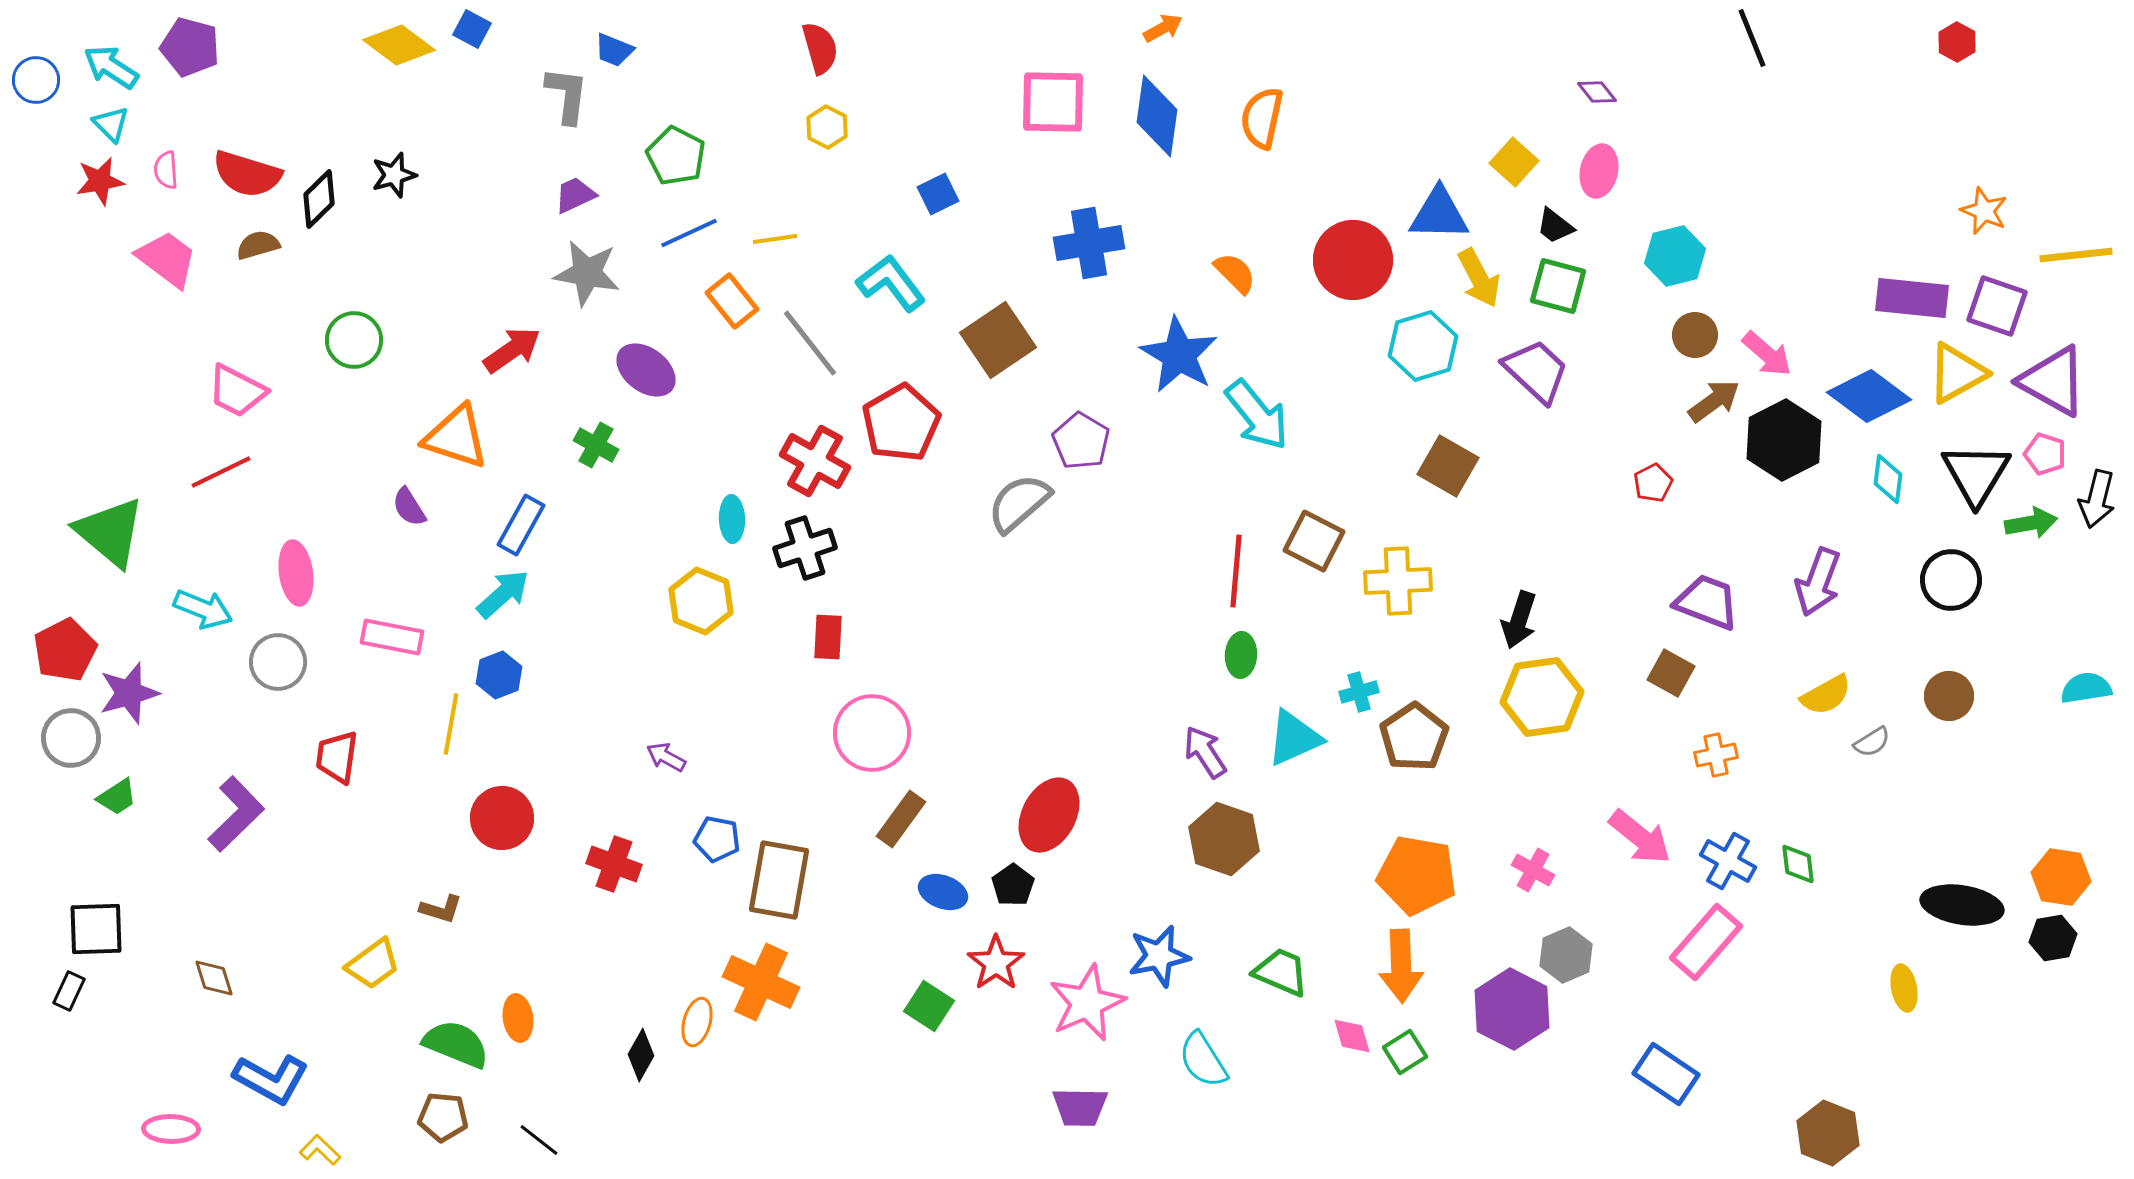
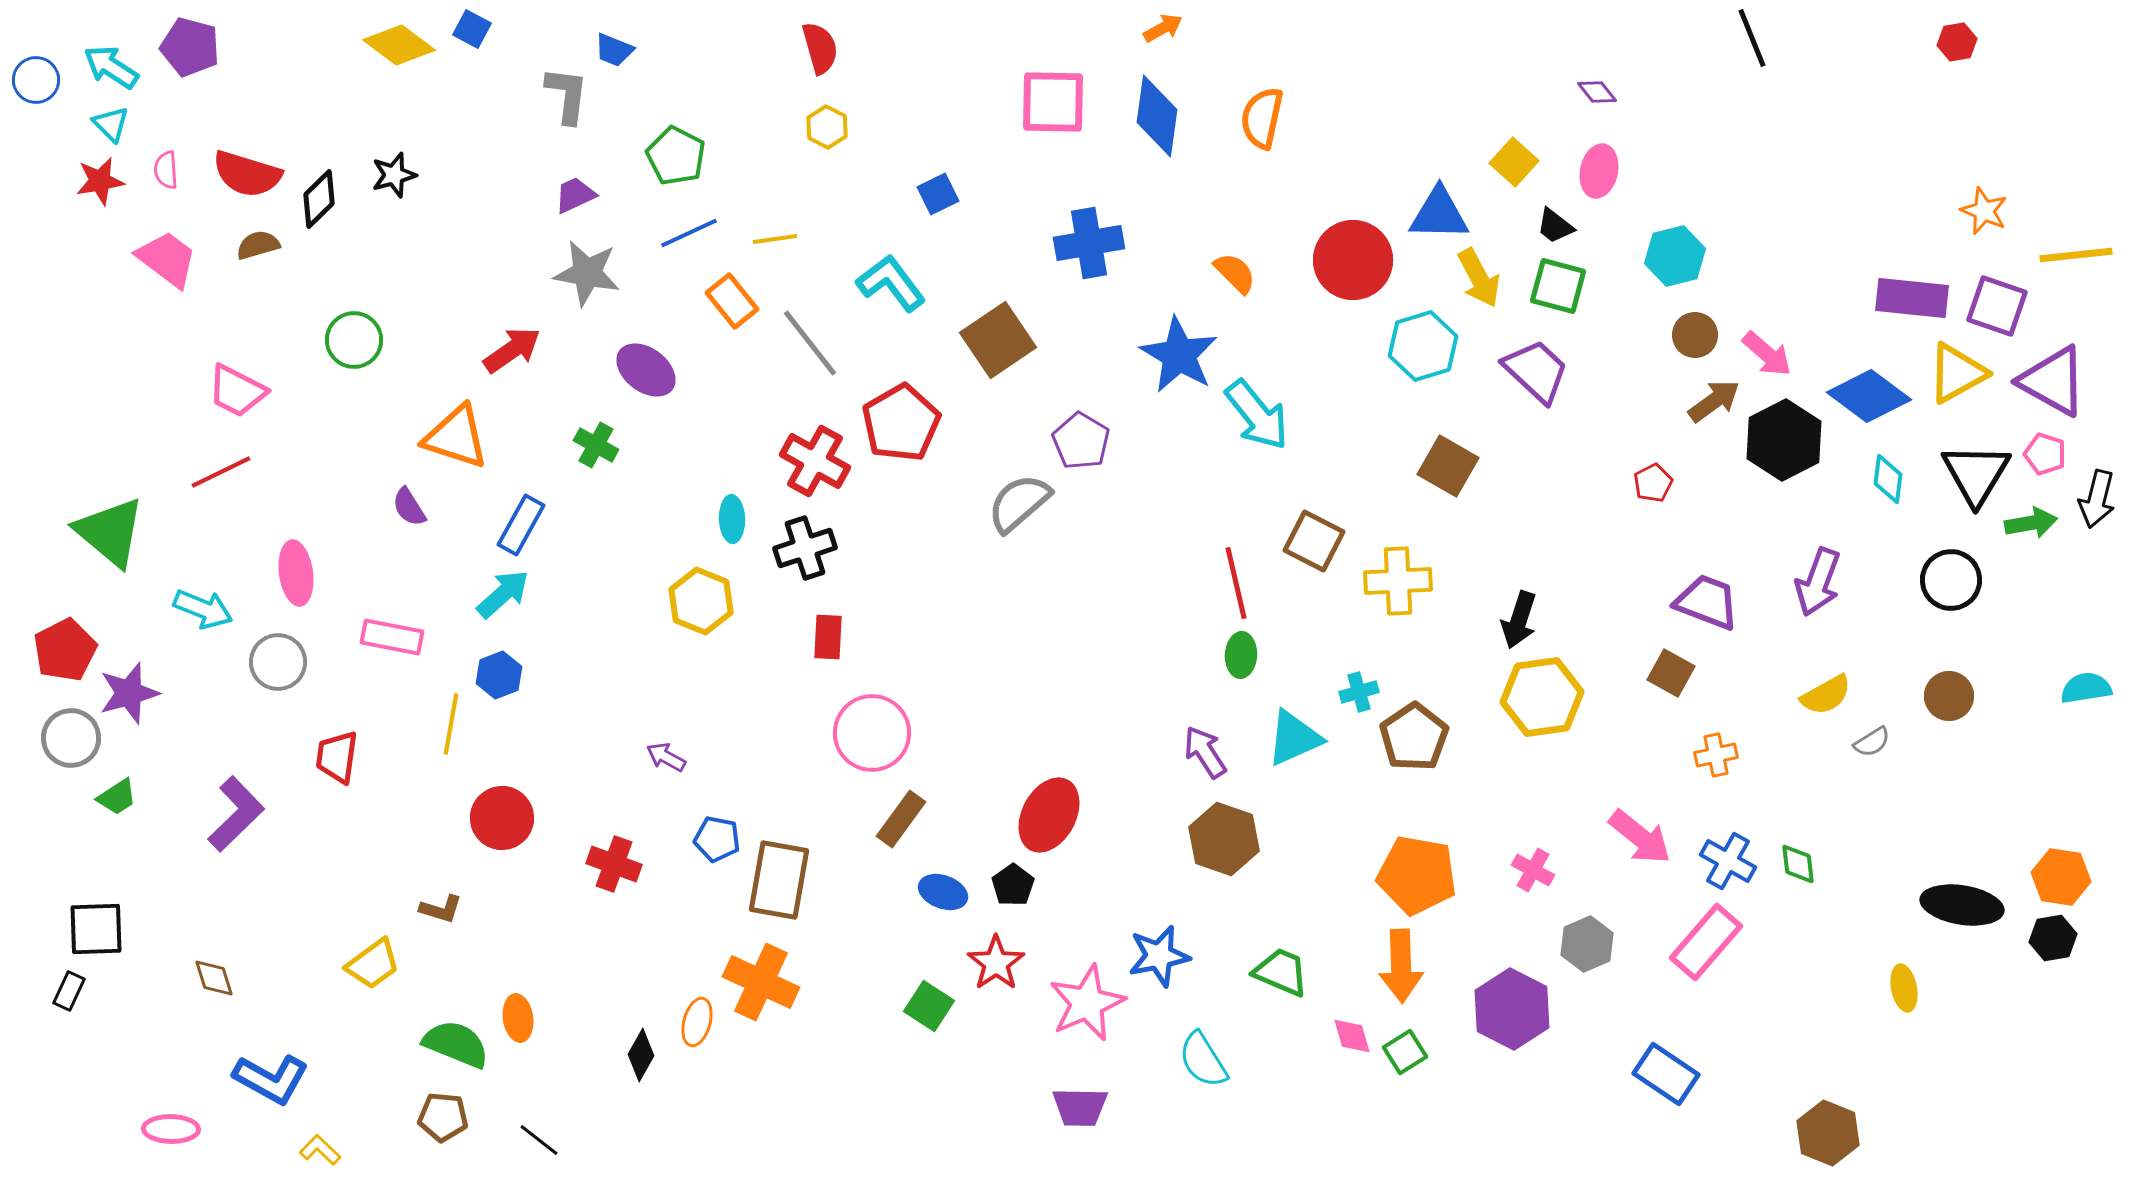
red hexagon at (1957, 42): rotated 21 degrees clockwise
red line at (1236, 571): moved 12 px down; rotated 18 degrees counterclockwise
gray hexagon at (1566, 955): moved 21 px right, 11 px up
